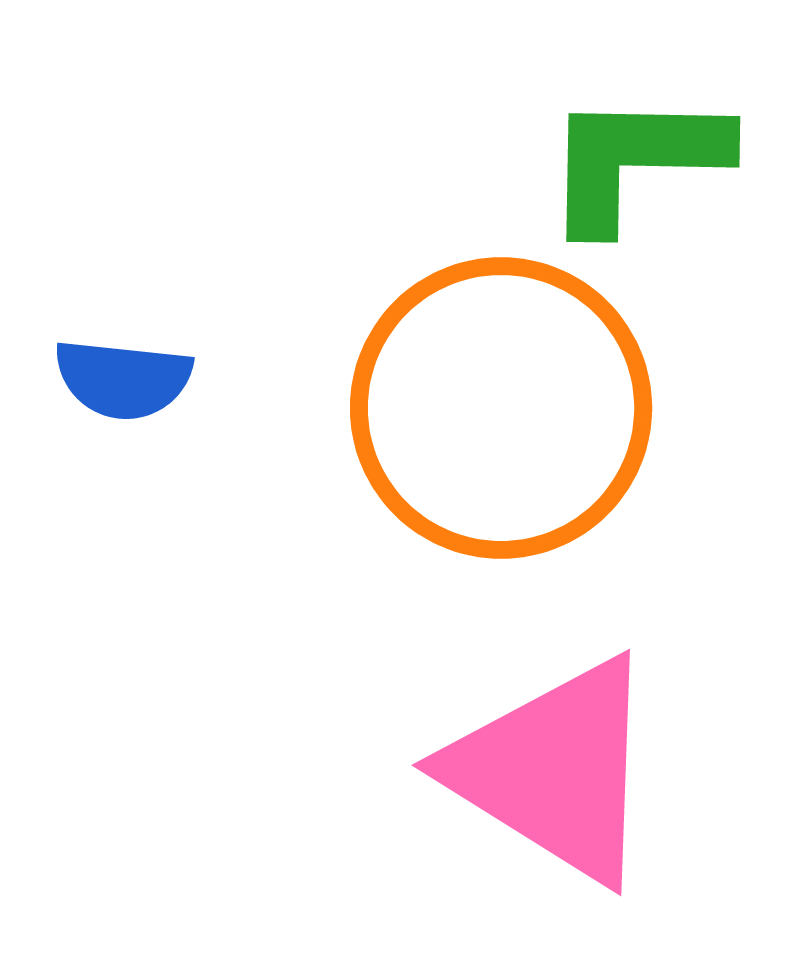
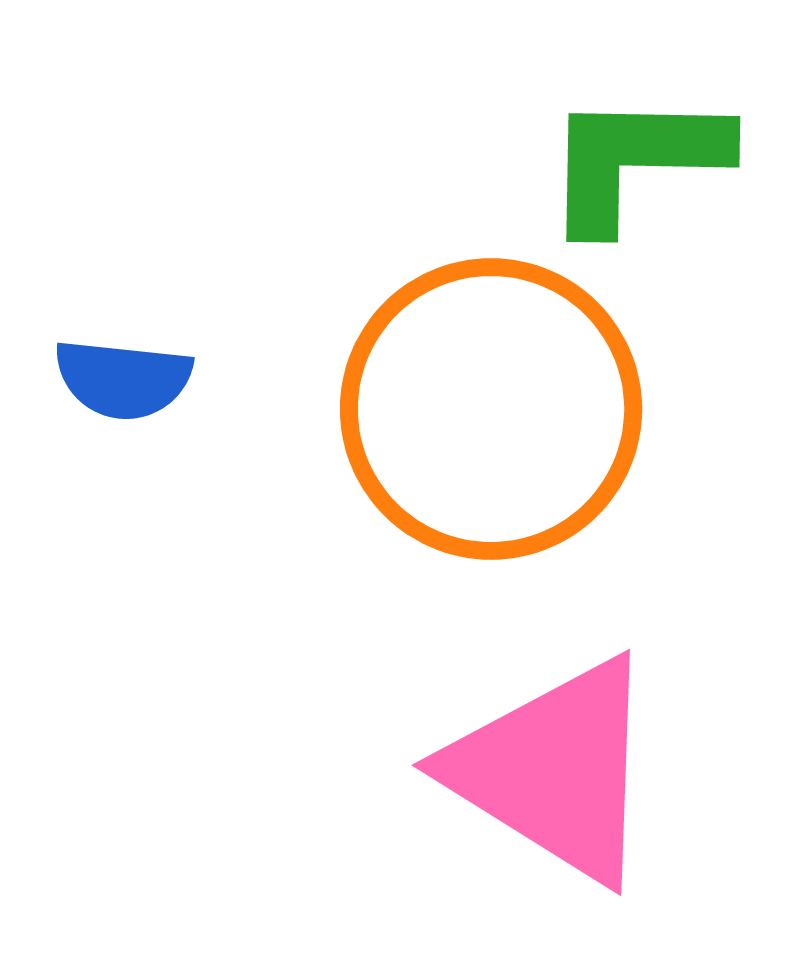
orange circle: moved 10 px left, 1 px down
